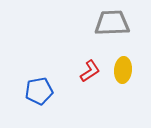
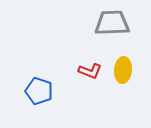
red L-shape: rotated 55 degrees clockwise
blue pentagon: rotated 28 degrees clockwise
